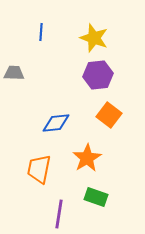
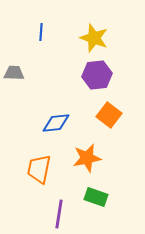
purple hexagon: moved 1 px left
orange star: rotated 20 degrees clockwise
